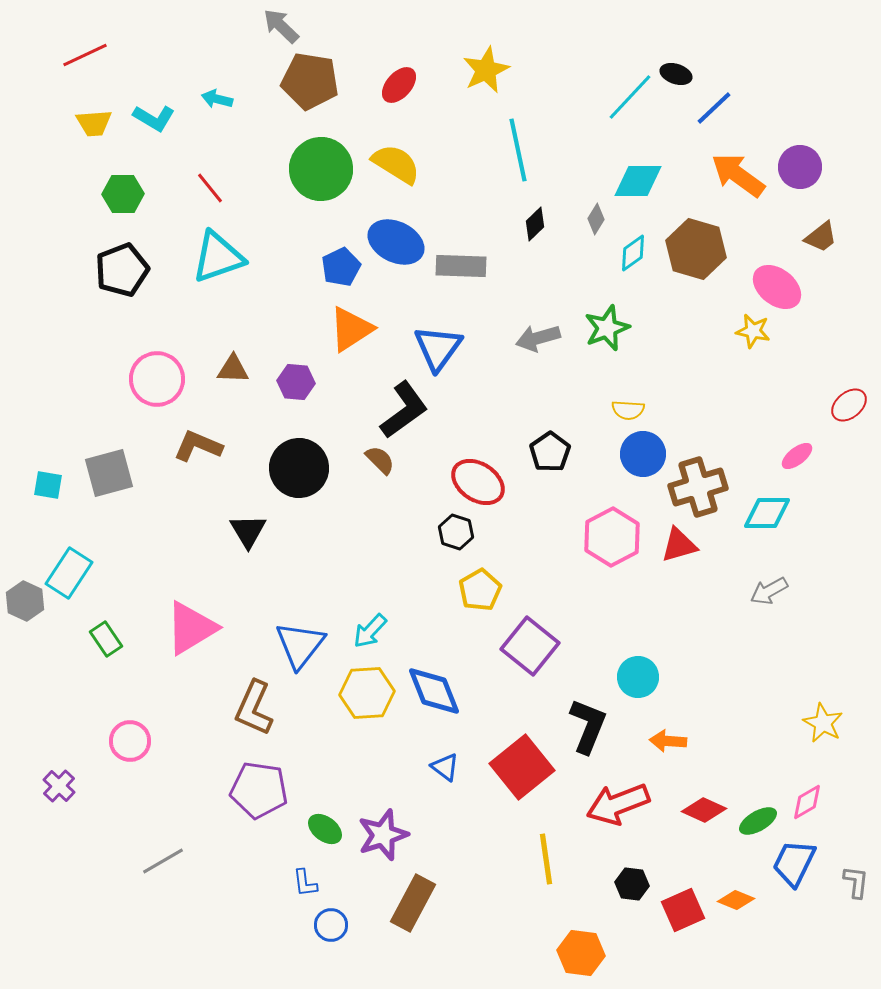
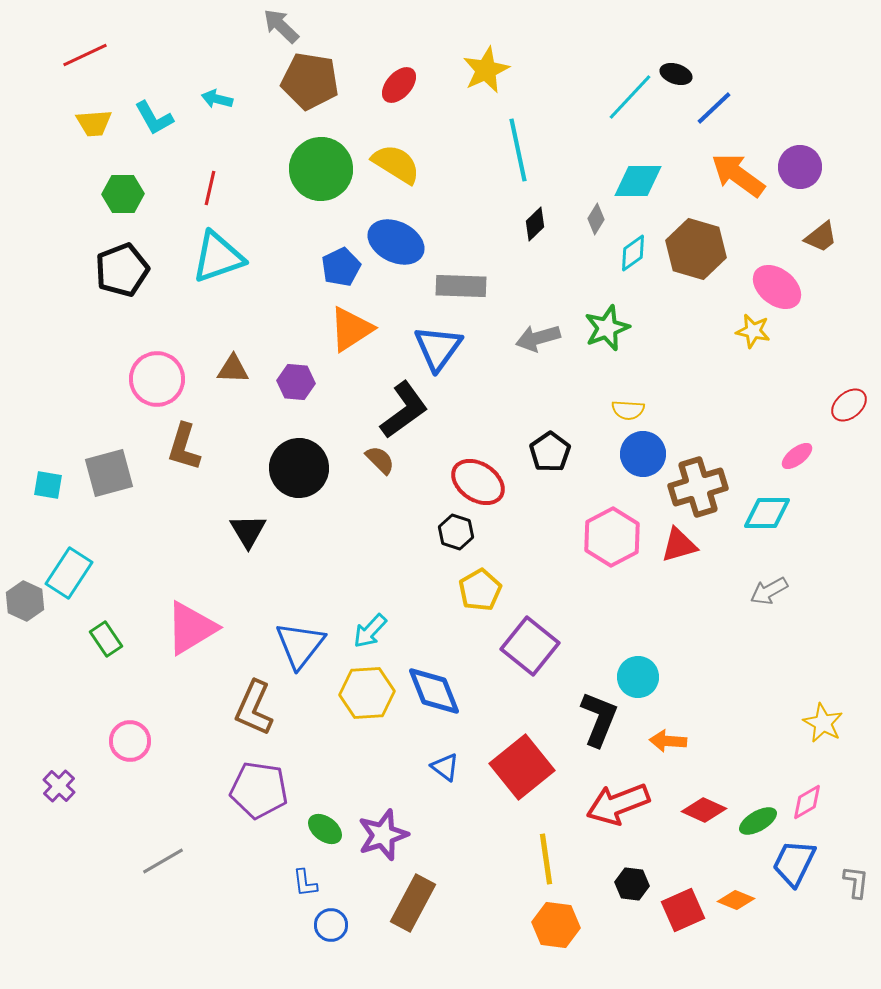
cyan L-shape at (154, 118): rotated 30 degrees clockwise
red line at (210, 188): rotated 52 degrees clockwise
gray rectangle at (461, 266): moved 20 px down
brown L-shape at (198, 446): moved 14 px left, 1 px down; rotated 96 degrees counterclockwise
black L-shape at (588, 726): moved 11 px right, 7 px up
orange hexagon at (581, 953): moved 25 px left, 28 px up
